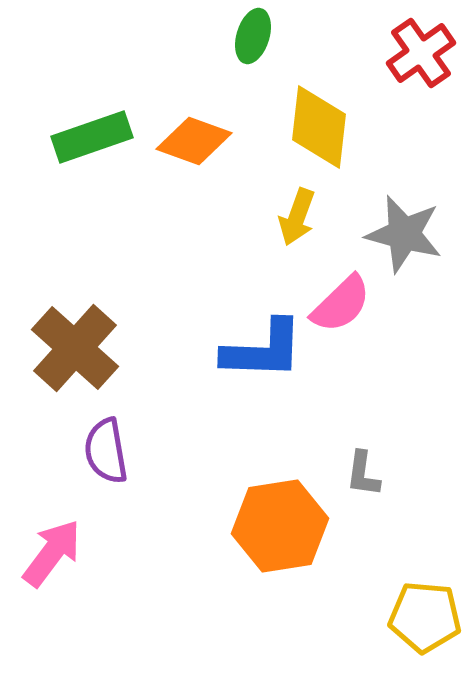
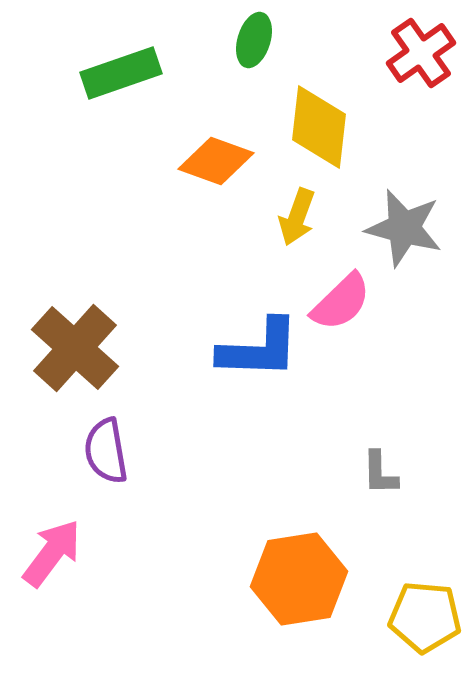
green ellipse: moved 1 px right, 4 px down
green rectangle: moved 29 px right, 64 px up
orange diamond: moved 22 px right, 20 px down
gray star: moved 6 px up
pink semicircle: moved 2 px up
blue L-shape: moved 4 px left, 1 px up
gray L-shape: moved 17 px right, 1 px up; rotated 9 degrees counterclockwise
orange hexagon: moved 19 px right, 53 px down
